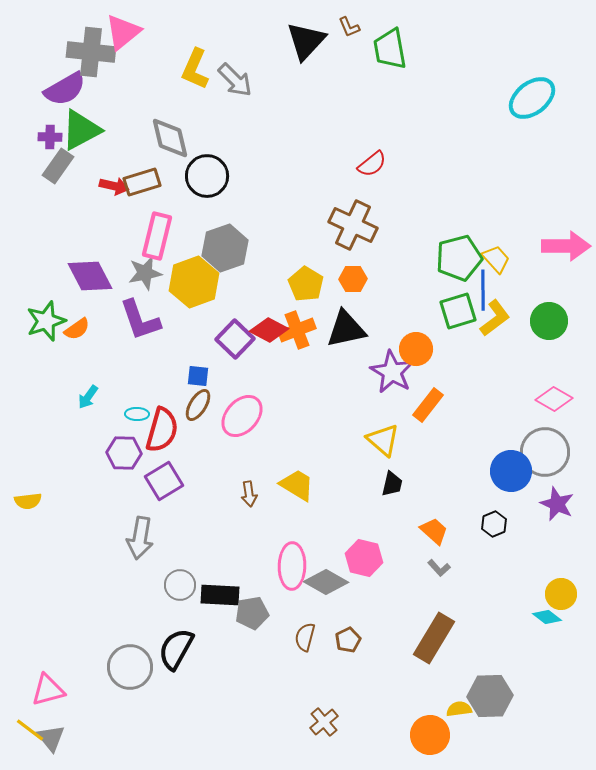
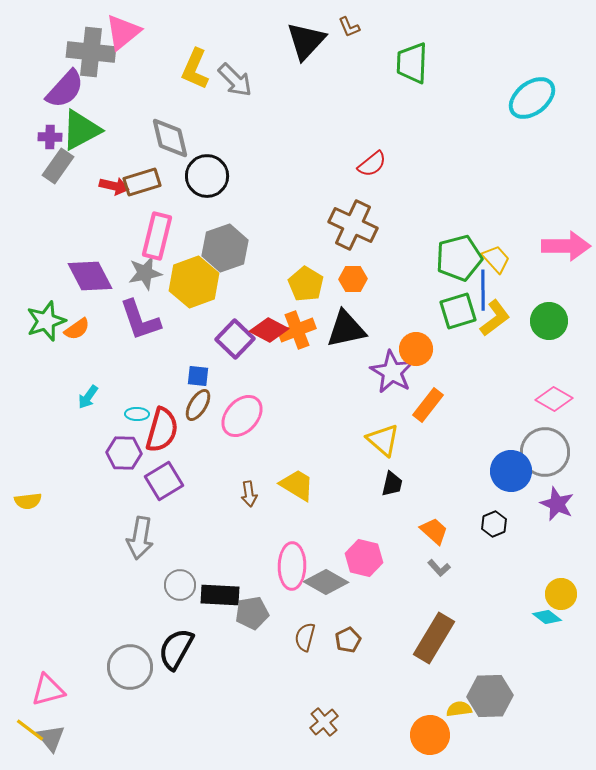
green trapezoid at (390, 49): moved 22 px right, 14 px down; rotated 12 degrees clockwise
purple semicircle at (65, 89): rotated 18 degrees counterclockwise
